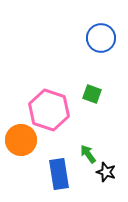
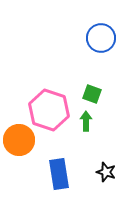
orange circle: moved 2 px left
green arrow: moved 2 px left, 33 px up; rotated 36 degrees clockwise
